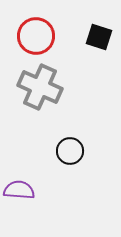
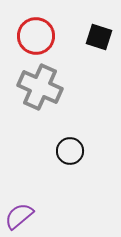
purple semicircle: moved 26 px down; rotated 44 degrees counterclockwise
